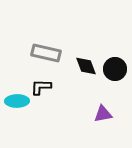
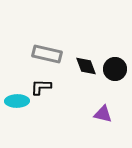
gray rectangle: moved 1 px right, 1 px down
purple triangle: rotated 24 degrees clockwise
